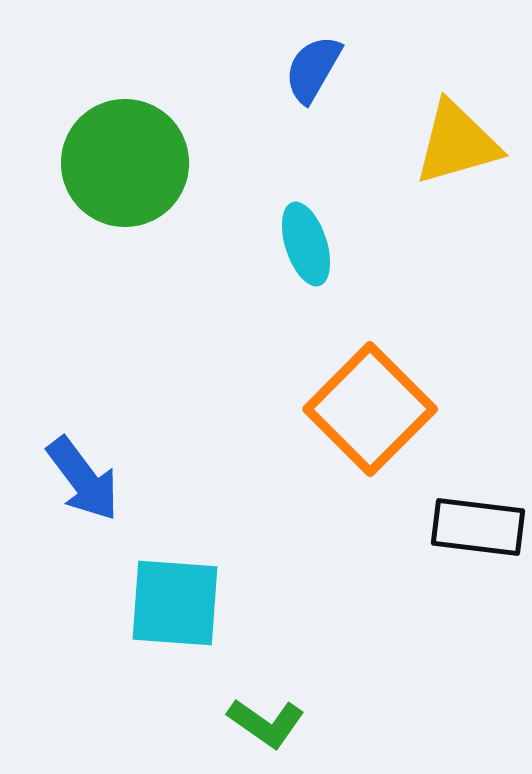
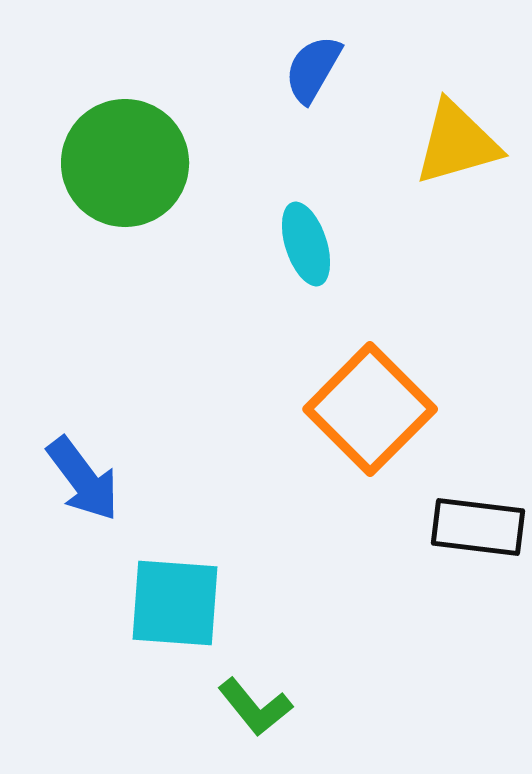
green L-shape: moved 11 px left, 16 px up; rotated 16 degrees clockwise
